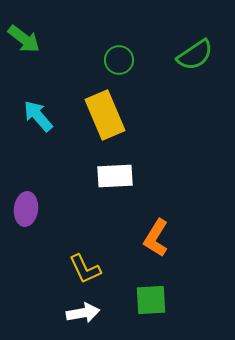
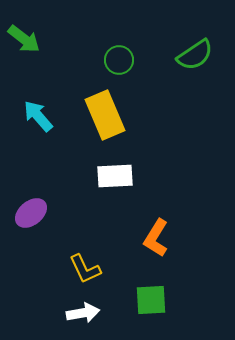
purple ellipse: moved 5 px right, 4 px down; rotated 44 degrees clockwise
